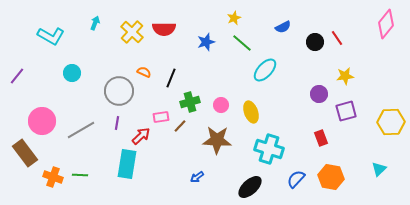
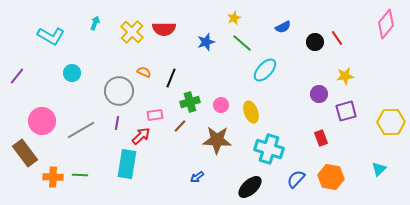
pink rectangle at (161, 117): moved 6 px left, 2 px up
orange cross at (53, 177): rotated 18 degrees counterclockwise
